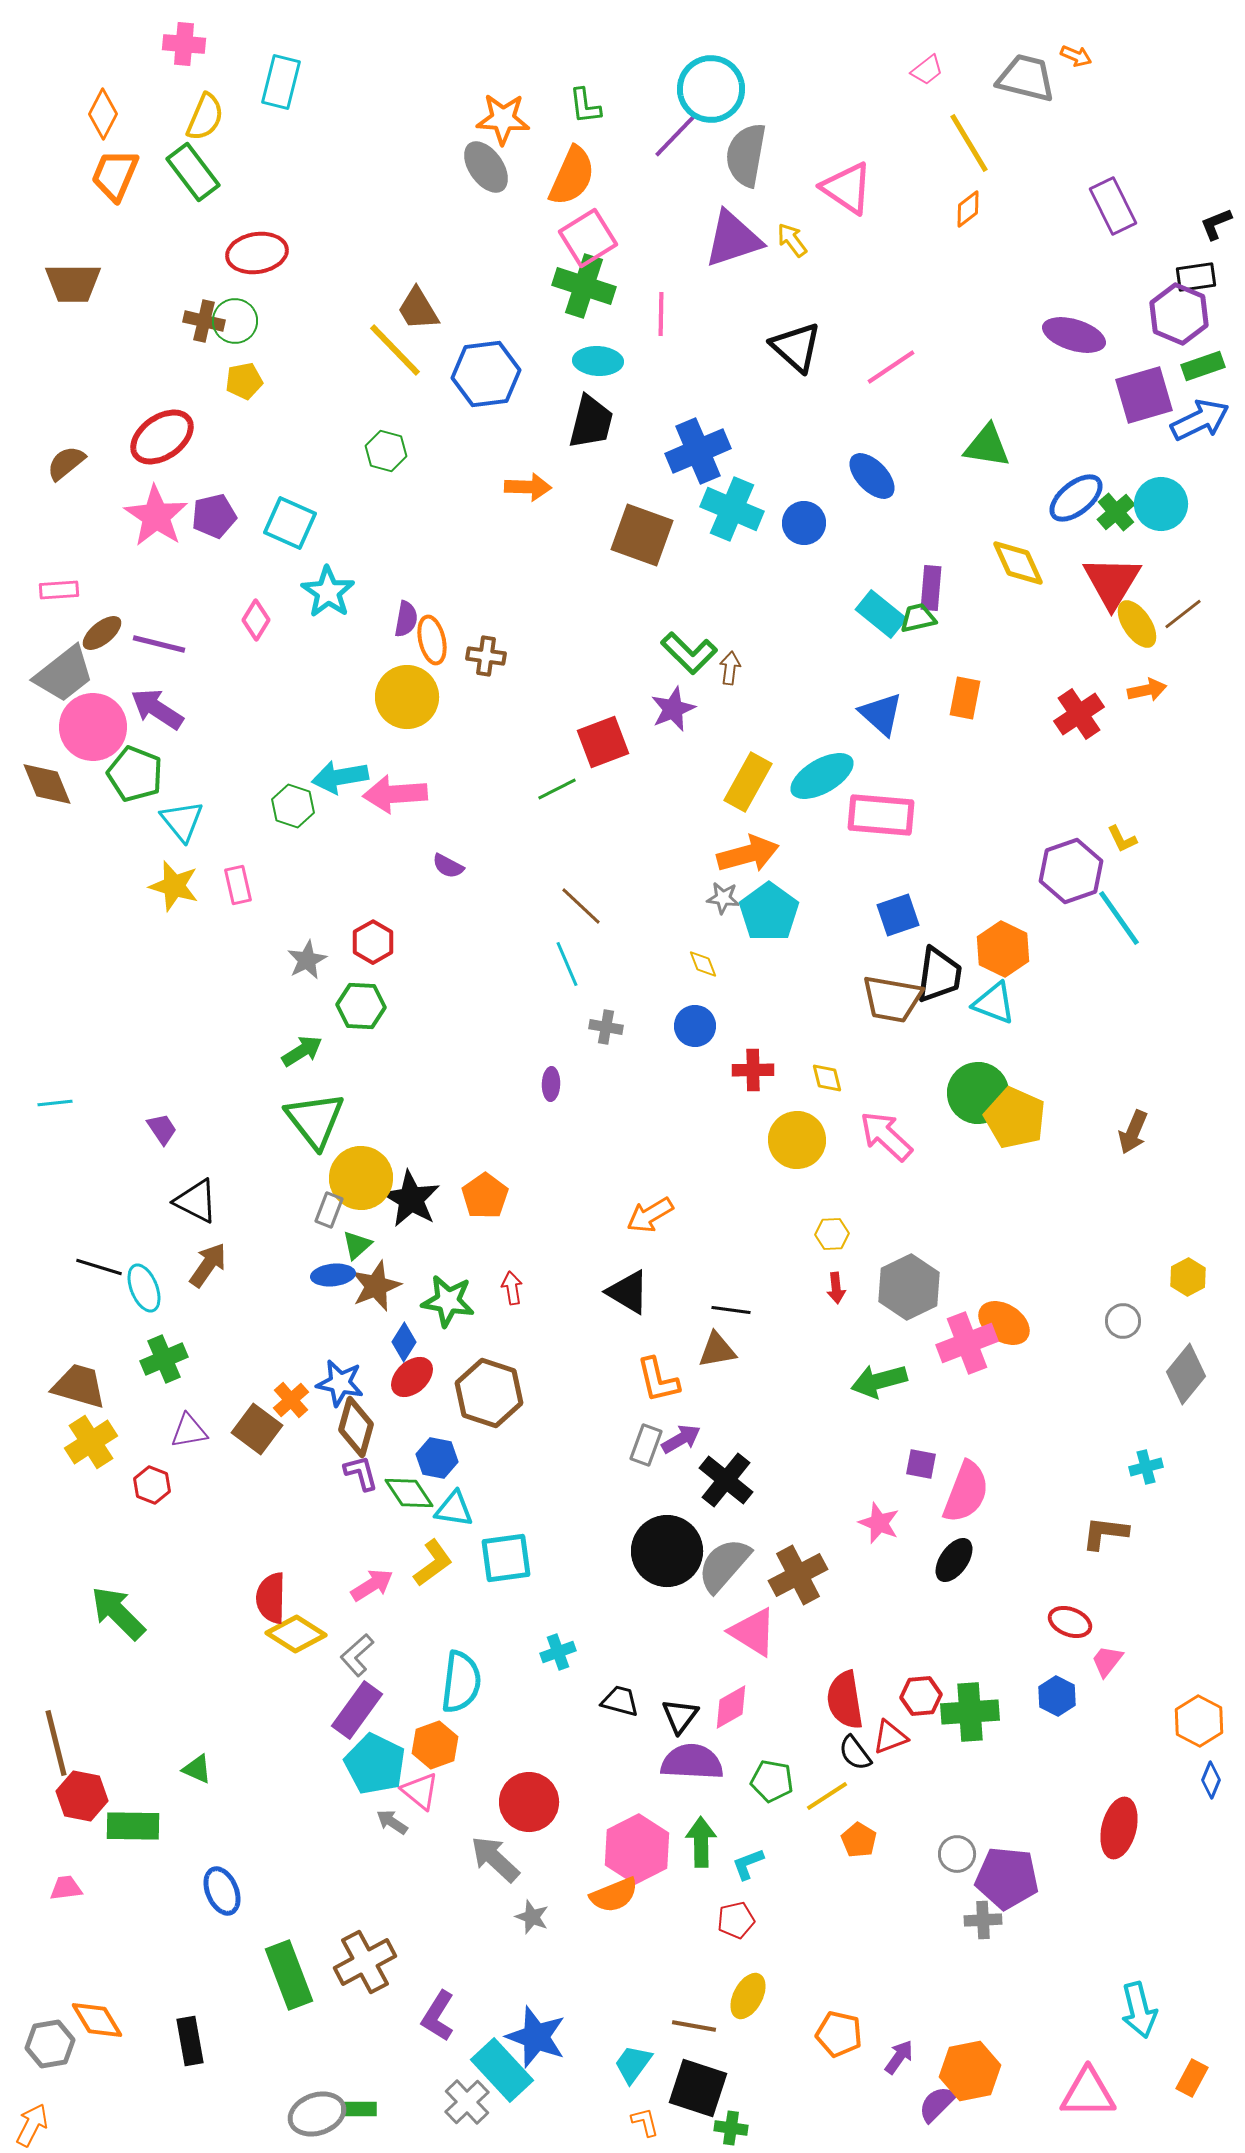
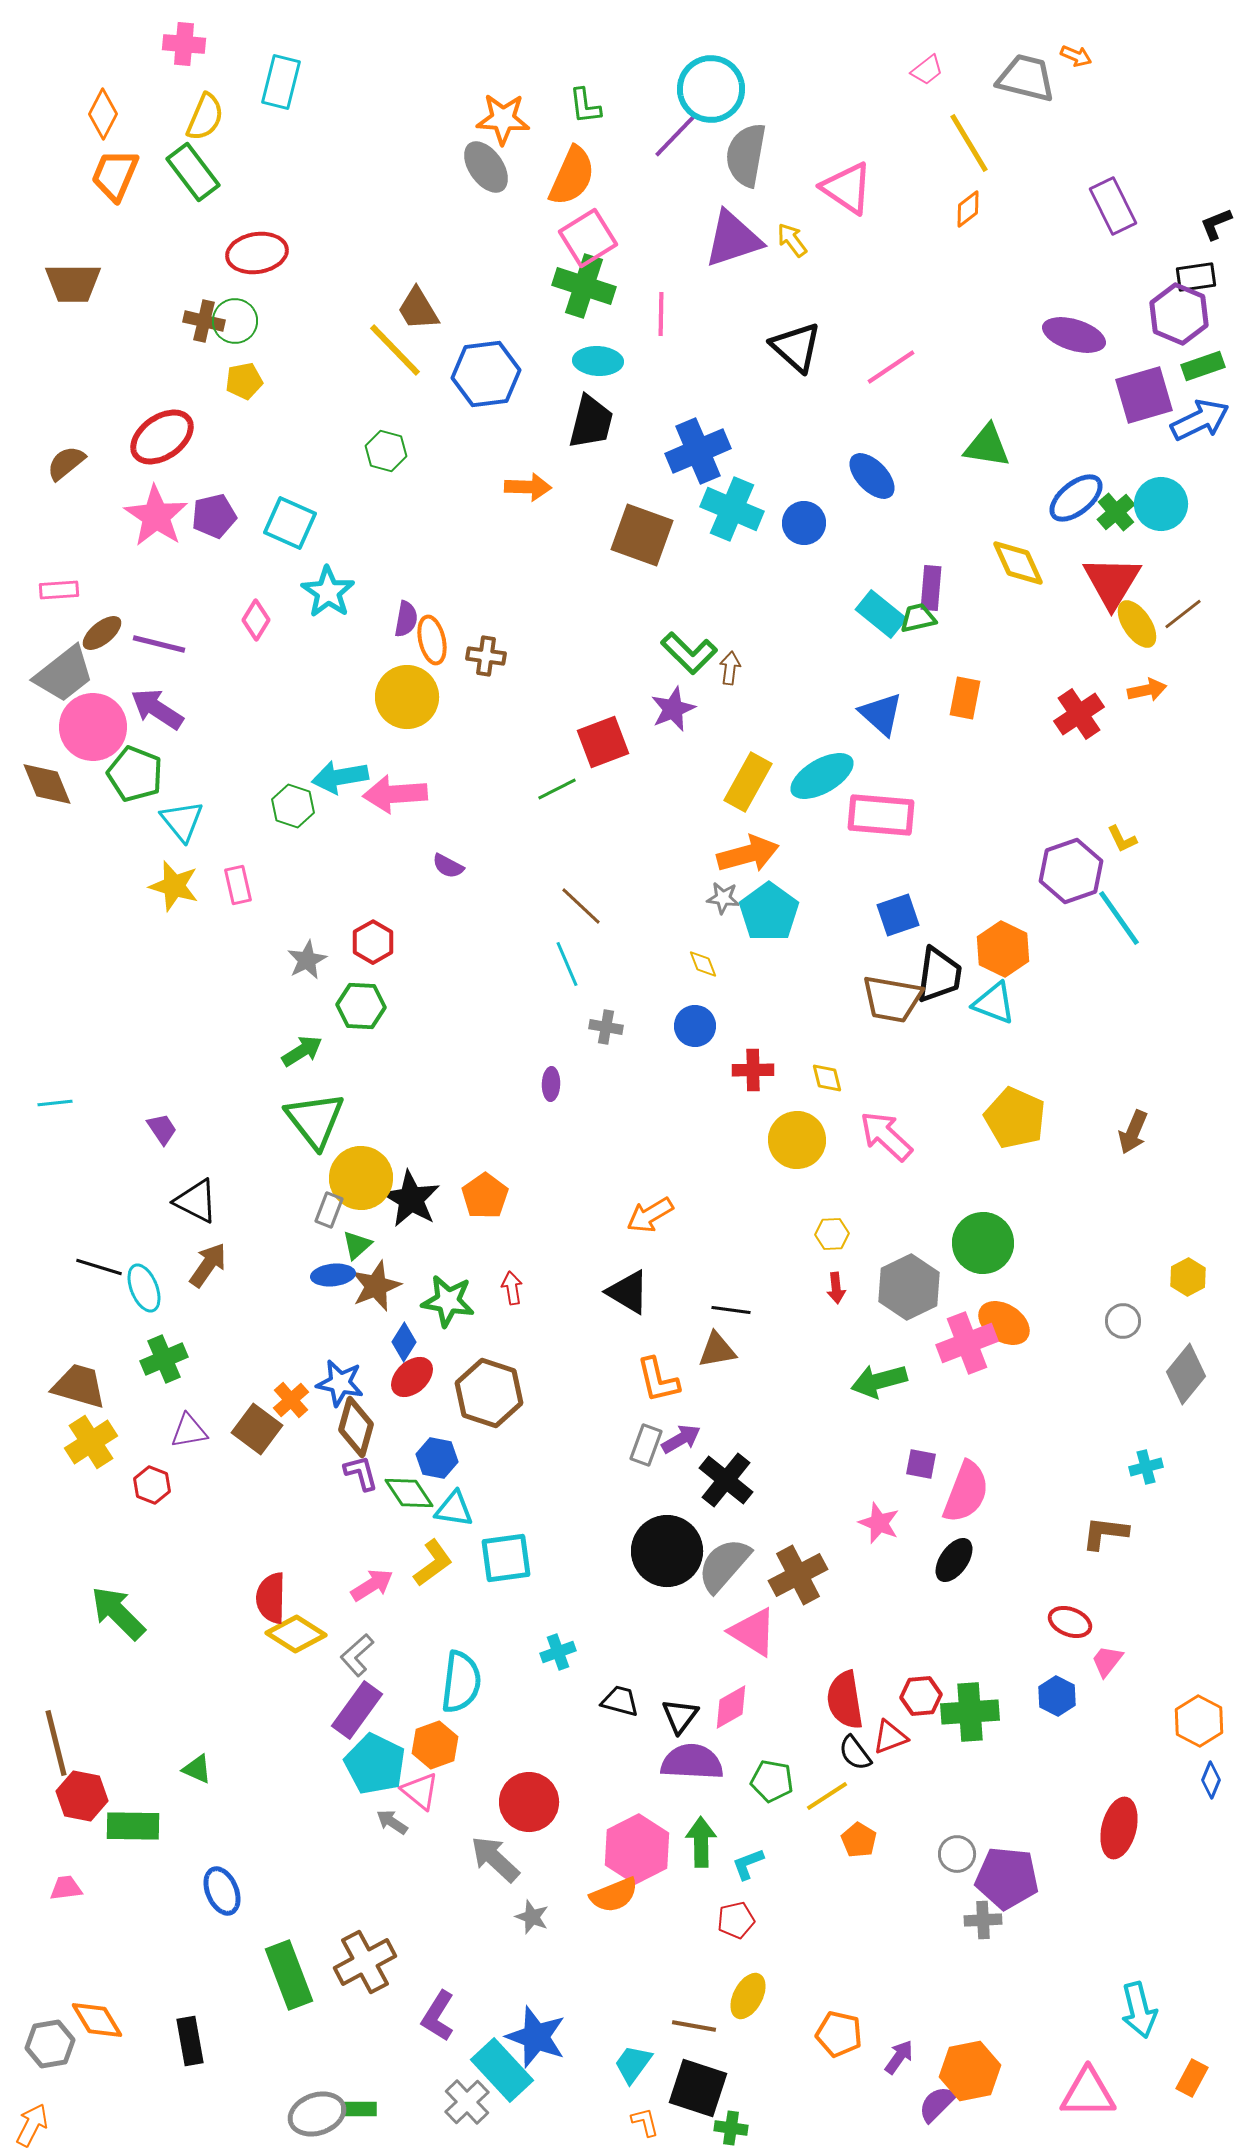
green circle at (978, 1093): moved 5 px right, 150 px down
